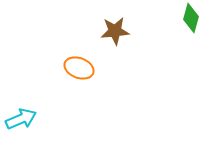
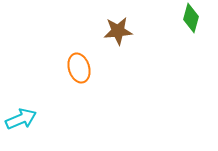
brown star: moved 3 px right
orange ellipse: rotated 52 degrees clockwise
